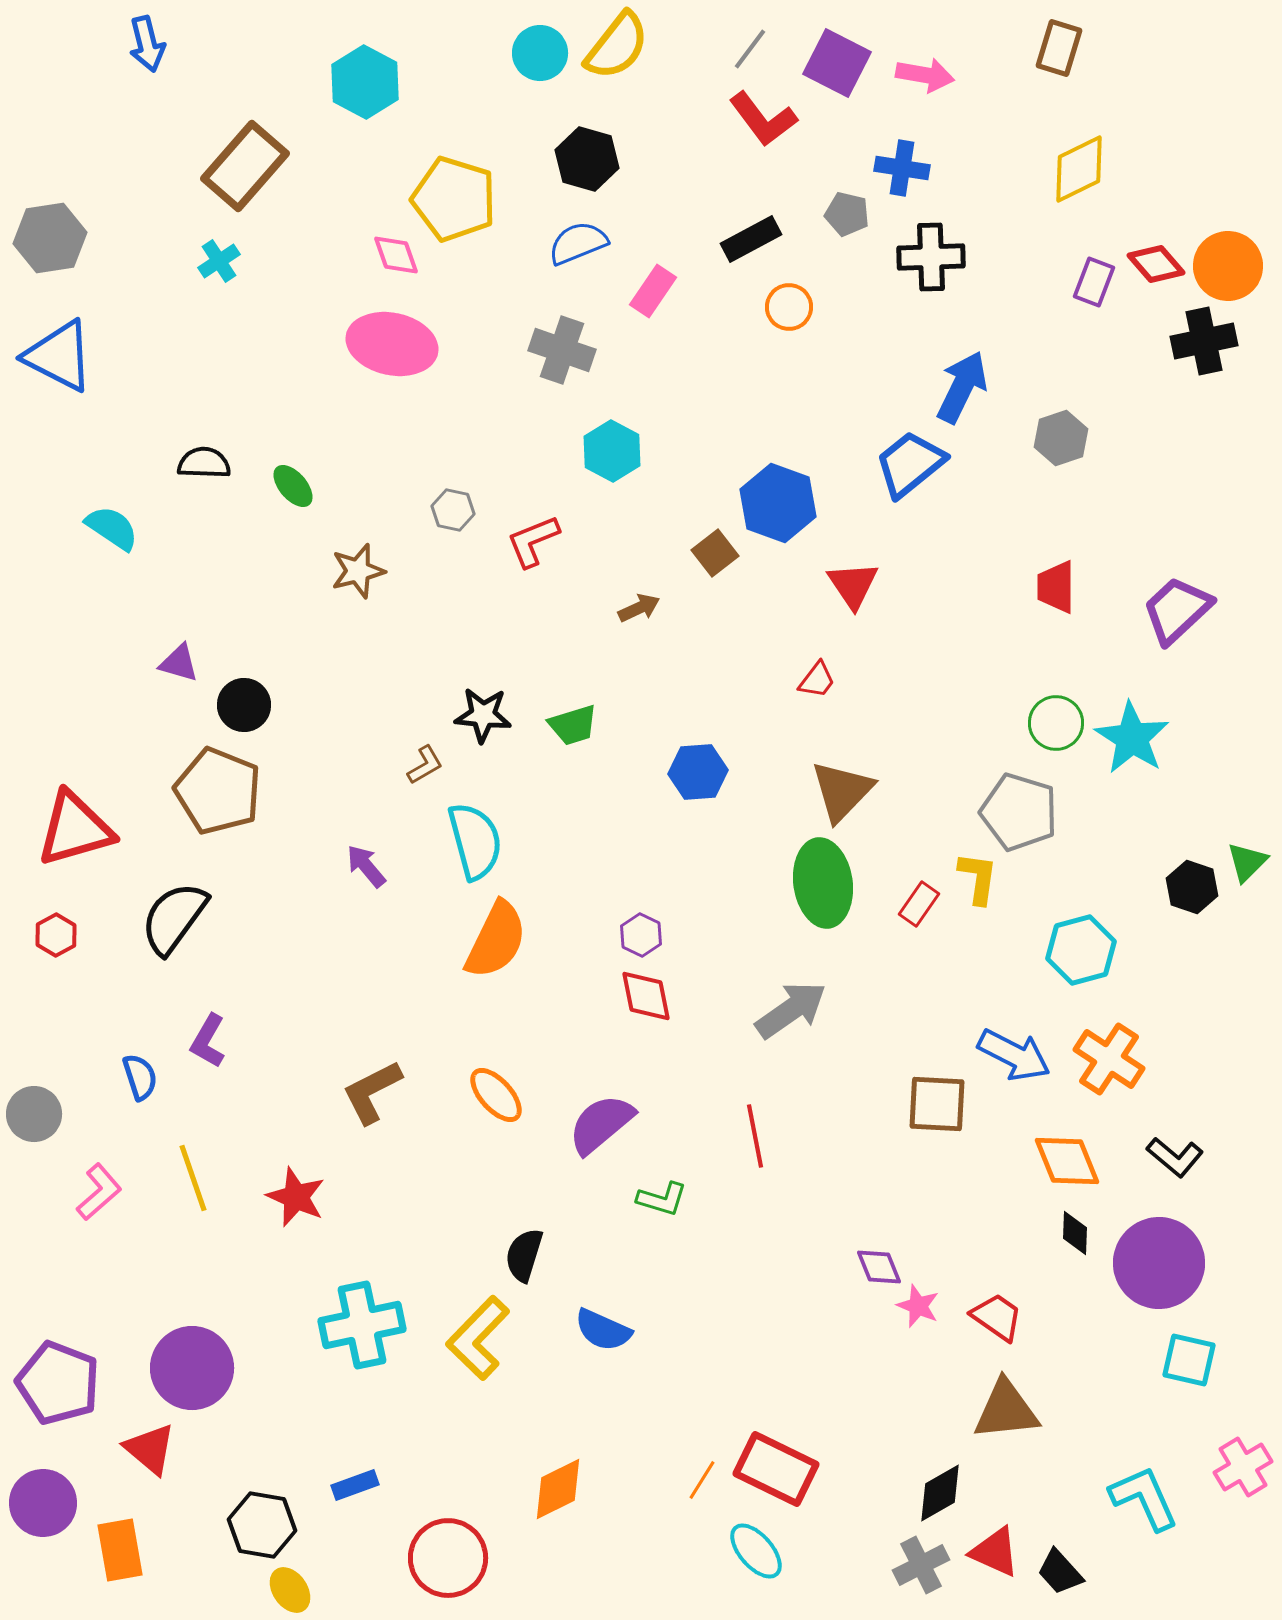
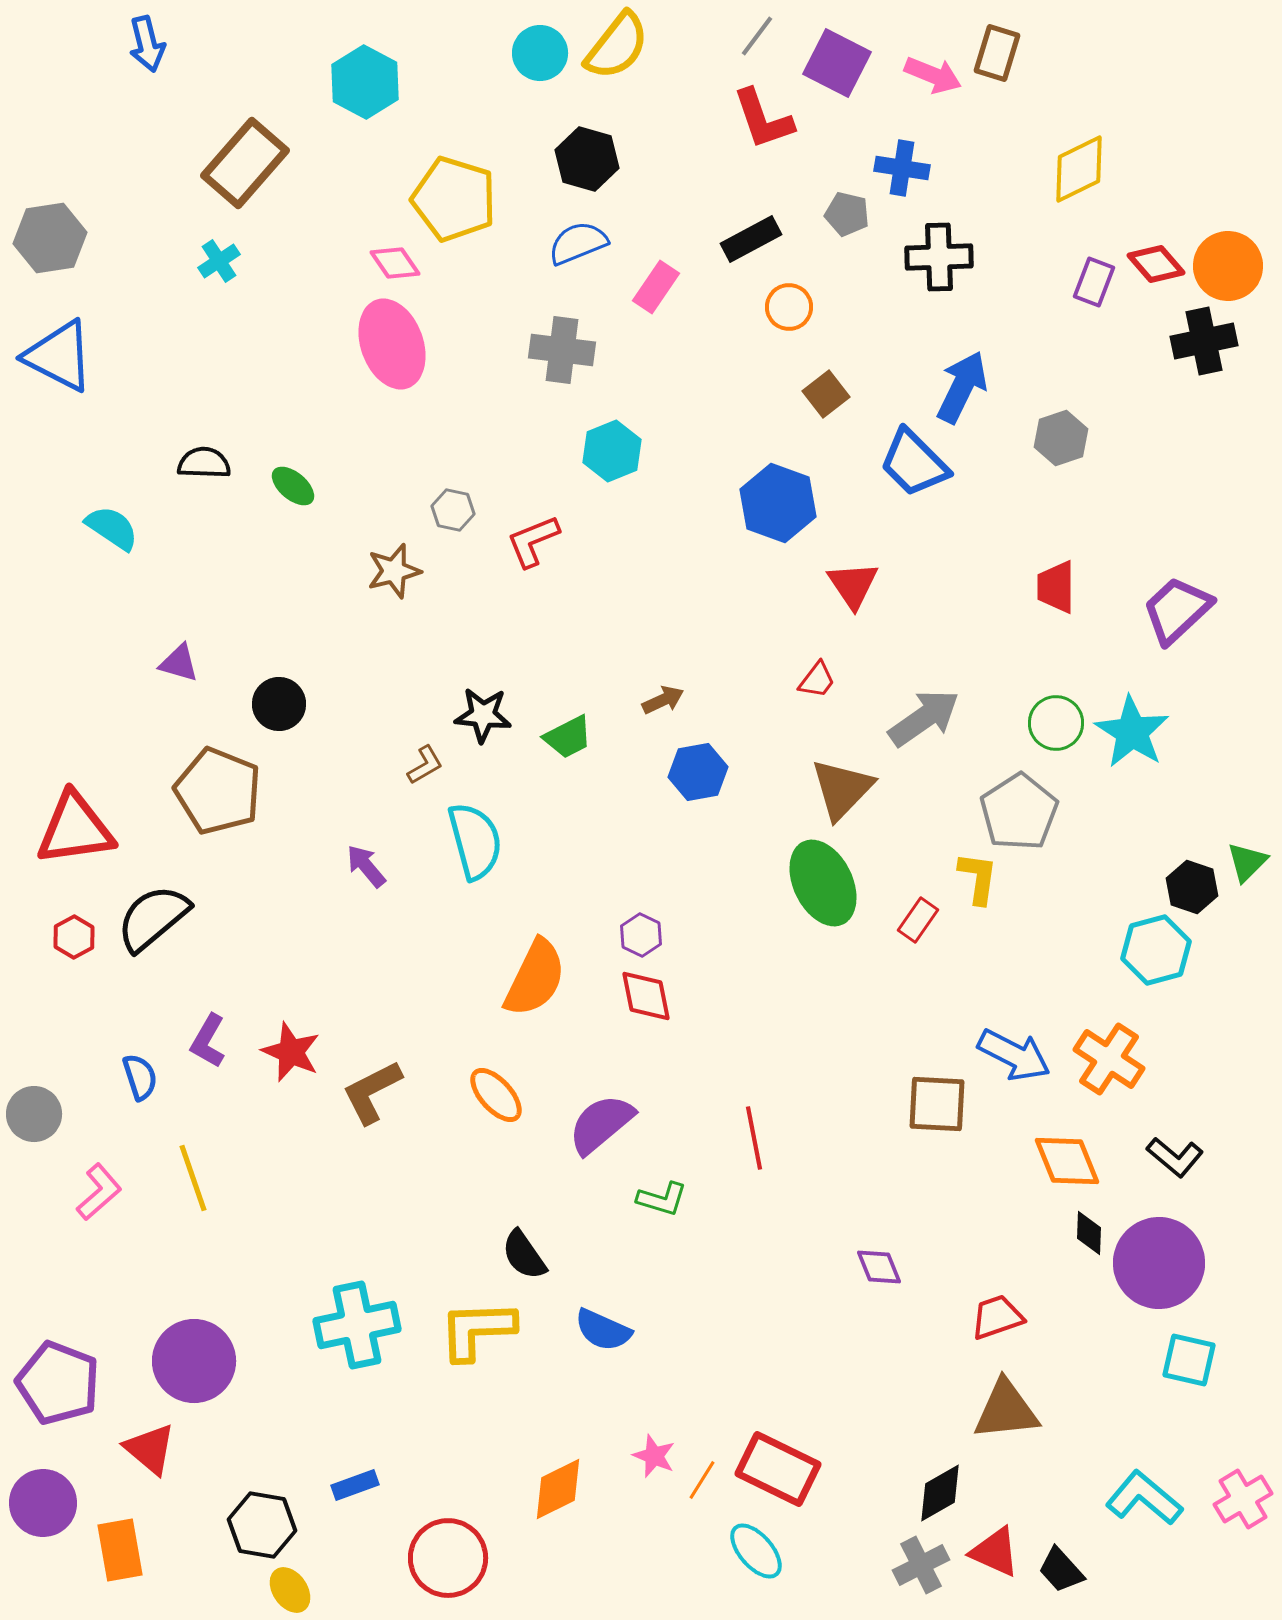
brown rectangle at (1059, 48): moved 62 px left, 5 px down
gray line at (750, 49): moved 7 px right, 13 px up
pink arrow at (925, 75): moved 8 px right; rotated 12 degrees clockwise
red L-shape at (763, 119): rotated 18 degrees clockwise
brown rectangle at (245, 166): moved 3 px up
pink diamond at (396, 255): moved 1 px left, 8 px down; rotated 15 degrees counterclockwise
black cross at (931, 257): moved 8 px right
pink rectangle at (653, 291): moved 3 px right, 4 px up
pink ellipse at (392, 344): rotated 58 degrees clockwise
gray cross at (562, 350): rotated 12 degrees counterclockwise
cyan hexagon at (612, 451): rotated 10 degrees clockwise
blue trapezoid at (910, 464): moved 4 px right, 1 px up; rotated 96 degrees counterclockwise
green ellipse at (293, 486): rotated 9 degrees counterclockwise
brown square at (715, 553): moved 111 px right, 159 px up
brown star at (358, 571): moved 36 px right
brown arrow at (639, 608): moved 24 px right, 92 px down
black circle at (244, 705): moved 35 px right, 1 px up
green trapezoid at (573, 725): moved 5 px left, 12 px down; rotated 10 degrees counterclockwise
cyan star at (1132, 738): moved 6 px up
blue hexagon at (698, 772): rotated 6 degrees counterclockwise
brown triangle at (842, 791): moved 2 px up
gray pentagon at (1019, 812): rotated 22 degrees clockwise
red triangle at (75, 829): rotated 8 degrees clockwise
green ellipse at (823, 883): rotated 18 degrees counterclockwise
red rectangle at (919, 904): moved 1 px left, 16 px down
black semicircle at (174, 918): moved 21 px left; rotated 14 degrees clockwise
red hexagon at (56, 935): moved 18 px right, 2 px down
orange semicircle at (496, 940): moved 39 px right, 38 px down
cyan hexagon at (1081, 950): moved 75 px right
gray arrow at (791, 1010): moved 133 px right, 292 px up
red line at (755, 1136): moved 1 px left, 2 px down
red star at (296, 1197): moved 5 px left, 145 px up
black diamond at (1075, 1233): moved 14 px right
black semicircle at (524, 1255): rotated 52 degrees counterclockwise
pink star at (918, 1306): moved 264 px left, 150 px down
red trapezoid at (997, 1317): rotated 54 degrees counterclockwise
cyan cross at (362, 1325): moved 5 px left
yellow L-shape at (478, 1338): moved 1 px left, 8 px up; rotated 44 degrees clockwise
purple circle at (192, 1368): moved 2 px right, 7 px up
pink cross at (1243, 1467): moved 32 px down
red rectangle at (776, 1469): moved 2 px right
cyan L-shape at (1144, 1498): rotated 26 degrees counterclockwise
black trapezoid at (1060, 1572): moved 1 px right, 2 px up
